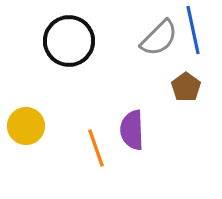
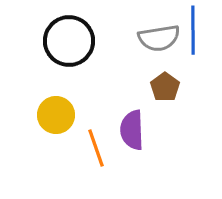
blue line: rotated 12 degrees clockwise
gray semicircle: rotated 36 degrees clockwise
brown pentagon: moved 21 px left
yellow circle: moved 30 px right, 11 px up
